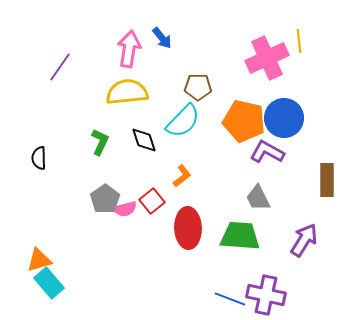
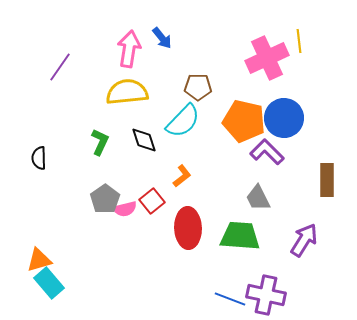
purple L-shape: rotated 16 degrees clockwise
